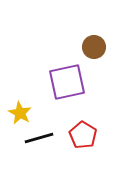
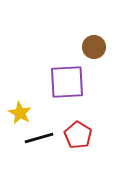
purple square: rotated 9 degrees clockwise
red pentagon: moved 5 px left
